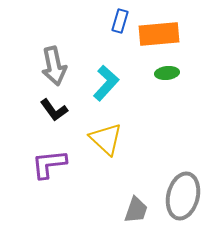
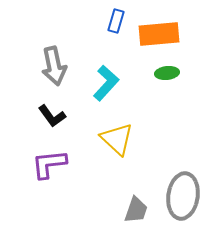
blue rectangle: moved 4 px left
black L-shape: moved 2 px left, 6 px down
yellow triangle: moved 11 px right
gray ellipse: rotated 6 degrees counterclockwise
